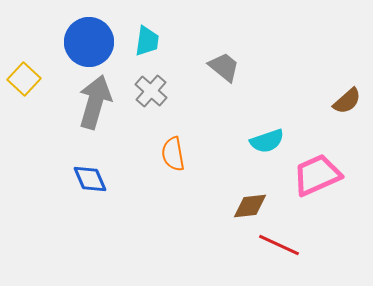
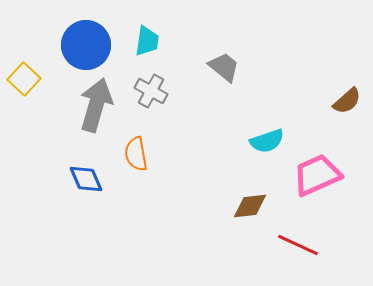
blue circle: moved 3 px left, 3 px down
gray cross: rotated 12 degrees counterclockwise
gray arrow: moved 1 px right, 3 px down
orange semicircle: moved 37 px left
blue diamond: moved 4 px left
red line: moved 19 px right
